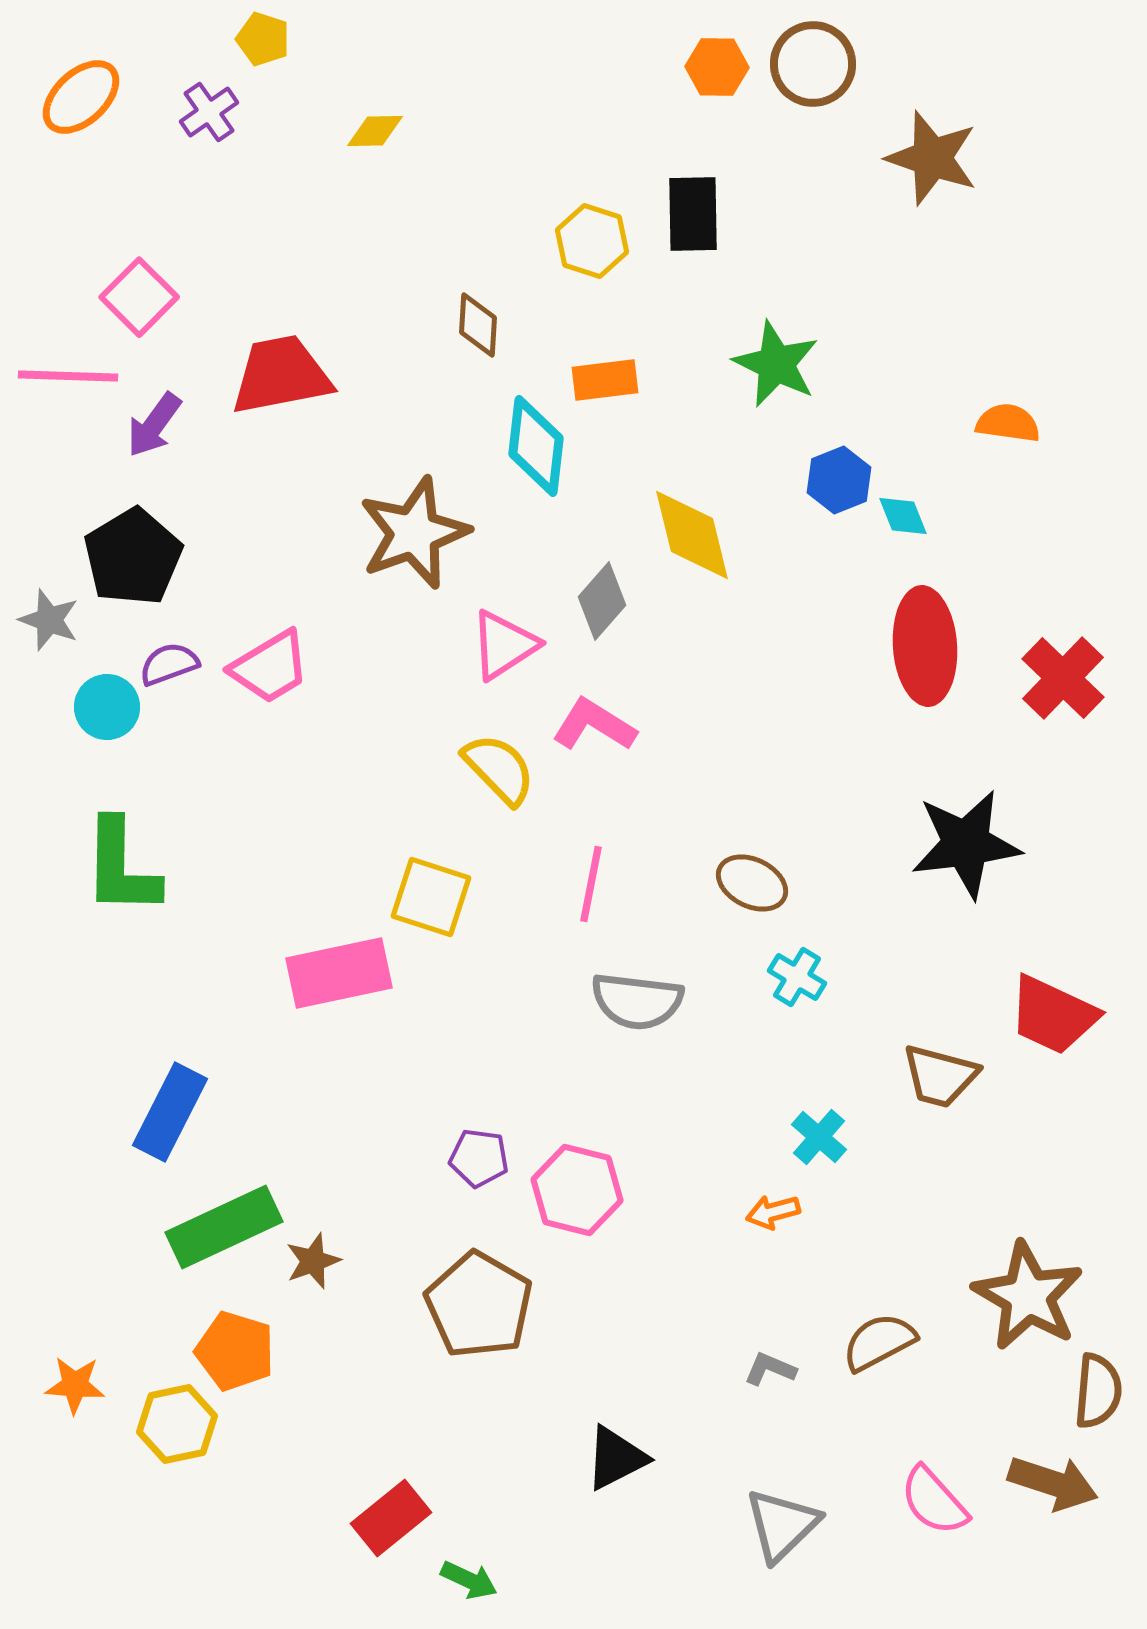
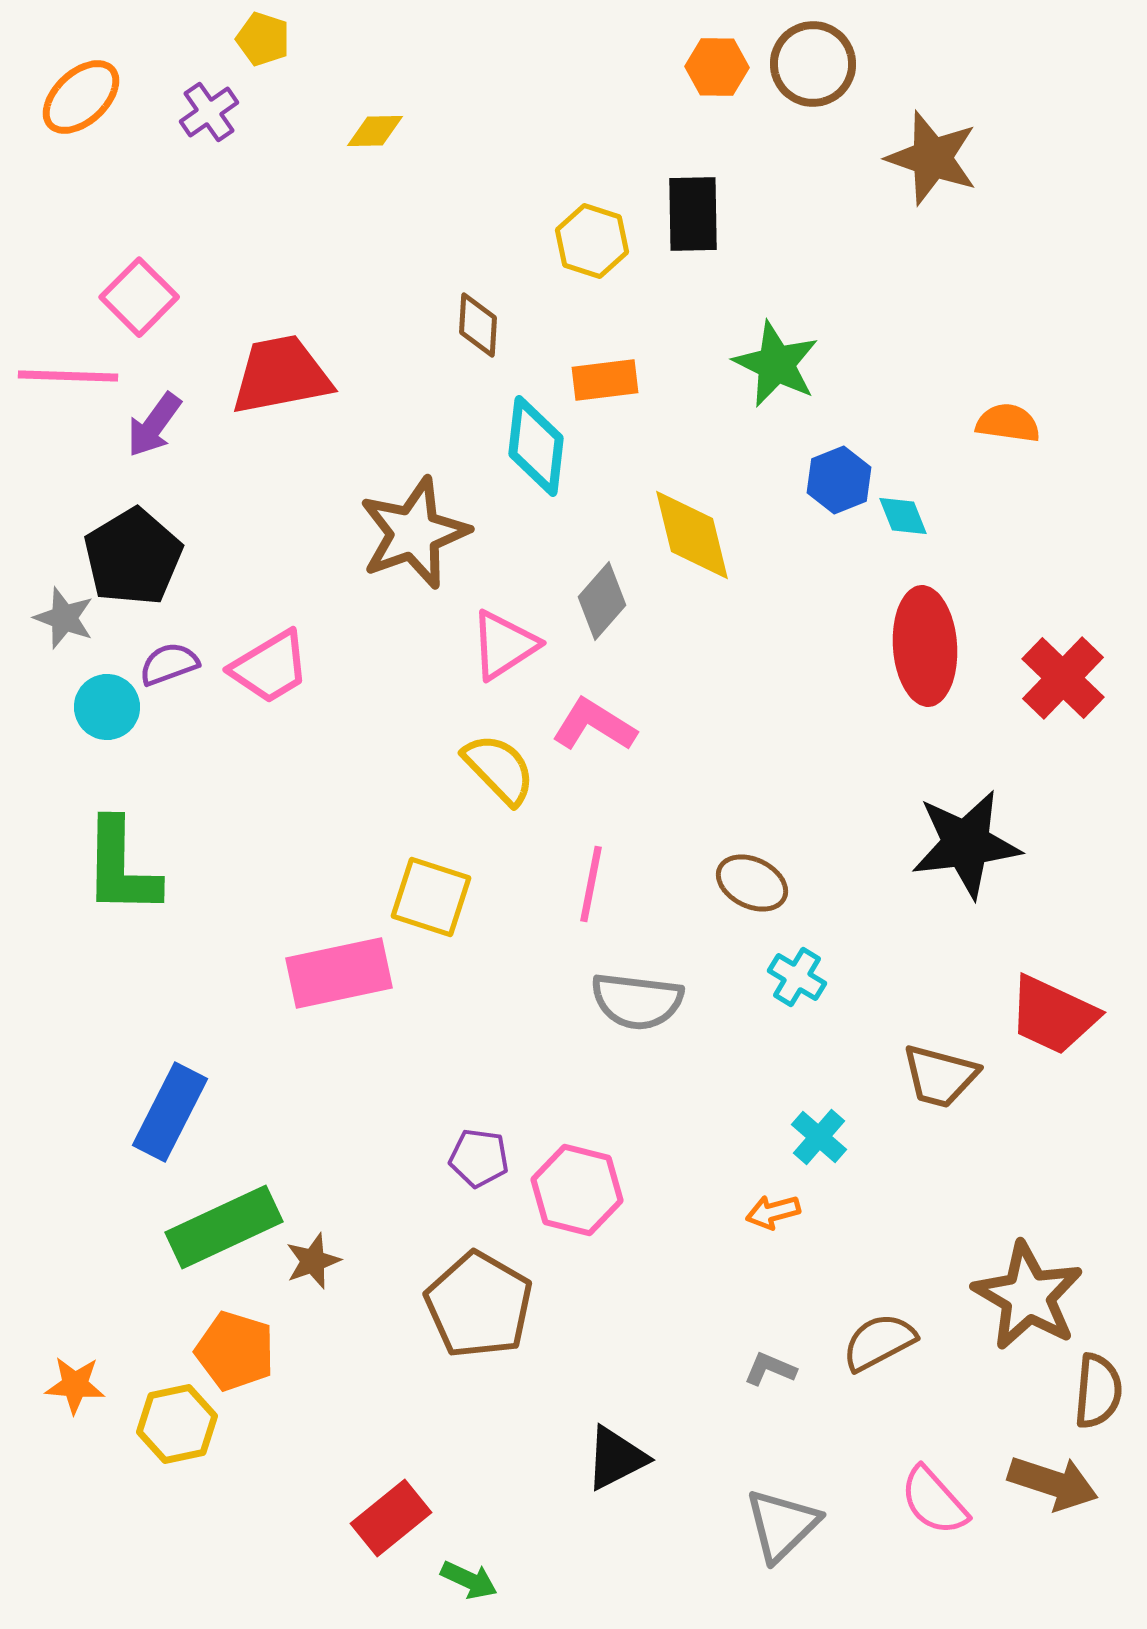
gray star at (49, 620): moved 15 px right, 2 px up
